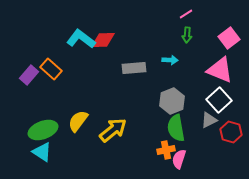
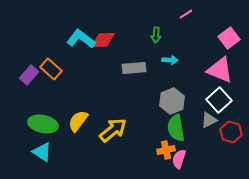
green arrow: moved 31 px left
green ellipse: moved 6 px up; rotated 32 degrees clockwise
